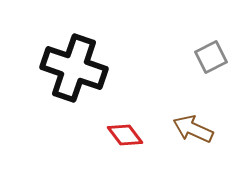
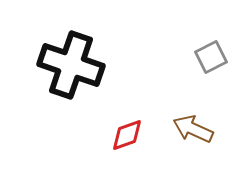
black cross: moved 3 px left, 3 px up
red diamond: moved 2 px right; rotated 72 degrees counterclockwise
